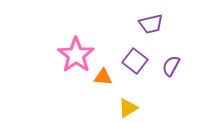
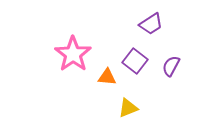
purple trapezoid: rotated 20 degrees counterclockwise
pink star: moved 3 px left, 1 px up
orange triangle: moved 4 px right
yellow triangle: rotated 10 degrees clockwise
